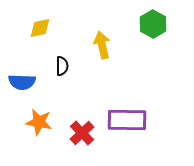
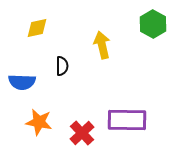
yellow diamond: moved 3 px left
